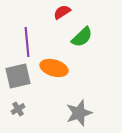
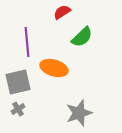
gray square: moved 6 px down
